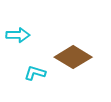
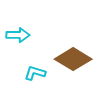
brown diamond: moved 2 px down
